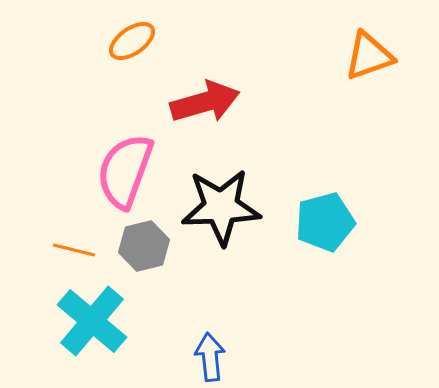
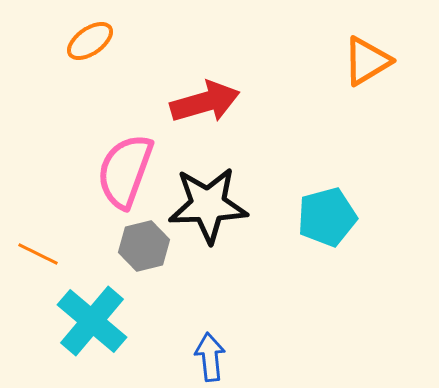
orange ellipse: moved 42 px left
orange triangle: moved 2 px left, 5 px down; rotated 12 degrees counterclockwise
black star: moved 13 px left, 2 px up
cyan pentagon: moved 2 px right, 5 px up
orange line: moved 36 px left, 4 px down; rotated 12 degrees clockwise
